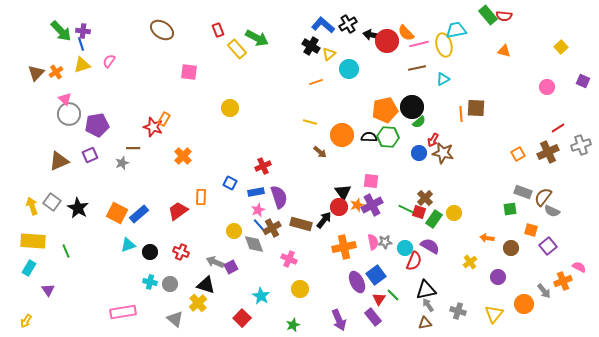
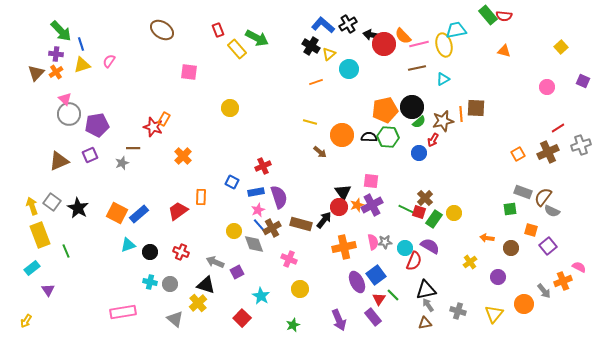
purple cross at (83, 31): moved 27 px left, 23 px down
orange semicircle at (406, 33): moved 3 px left, 3 px down
red circle at (387, 41): moved 3 px left, 3 px down
brown star at (443, 153): moved 32 px up; rotated 25 degrees counterclockwise
blue square at (230, 183): moved 2 px right, 1 px up
yellow rectangle at (33, 241): moved 7 px right, 6 px up; rotated 65 degrees clockwise
purple square at (231, 267): moved 6 px right, 5 px down
cyan rectangle at (29, 268): moved 3 px right; rotated 21 degrees clockwise
